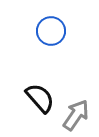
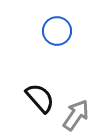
blue circle: moved 6 px right
